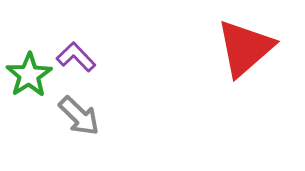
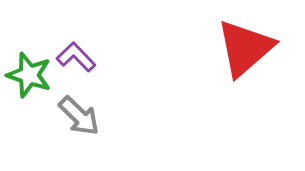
green star: rotated 21 degrees counterclockwise
